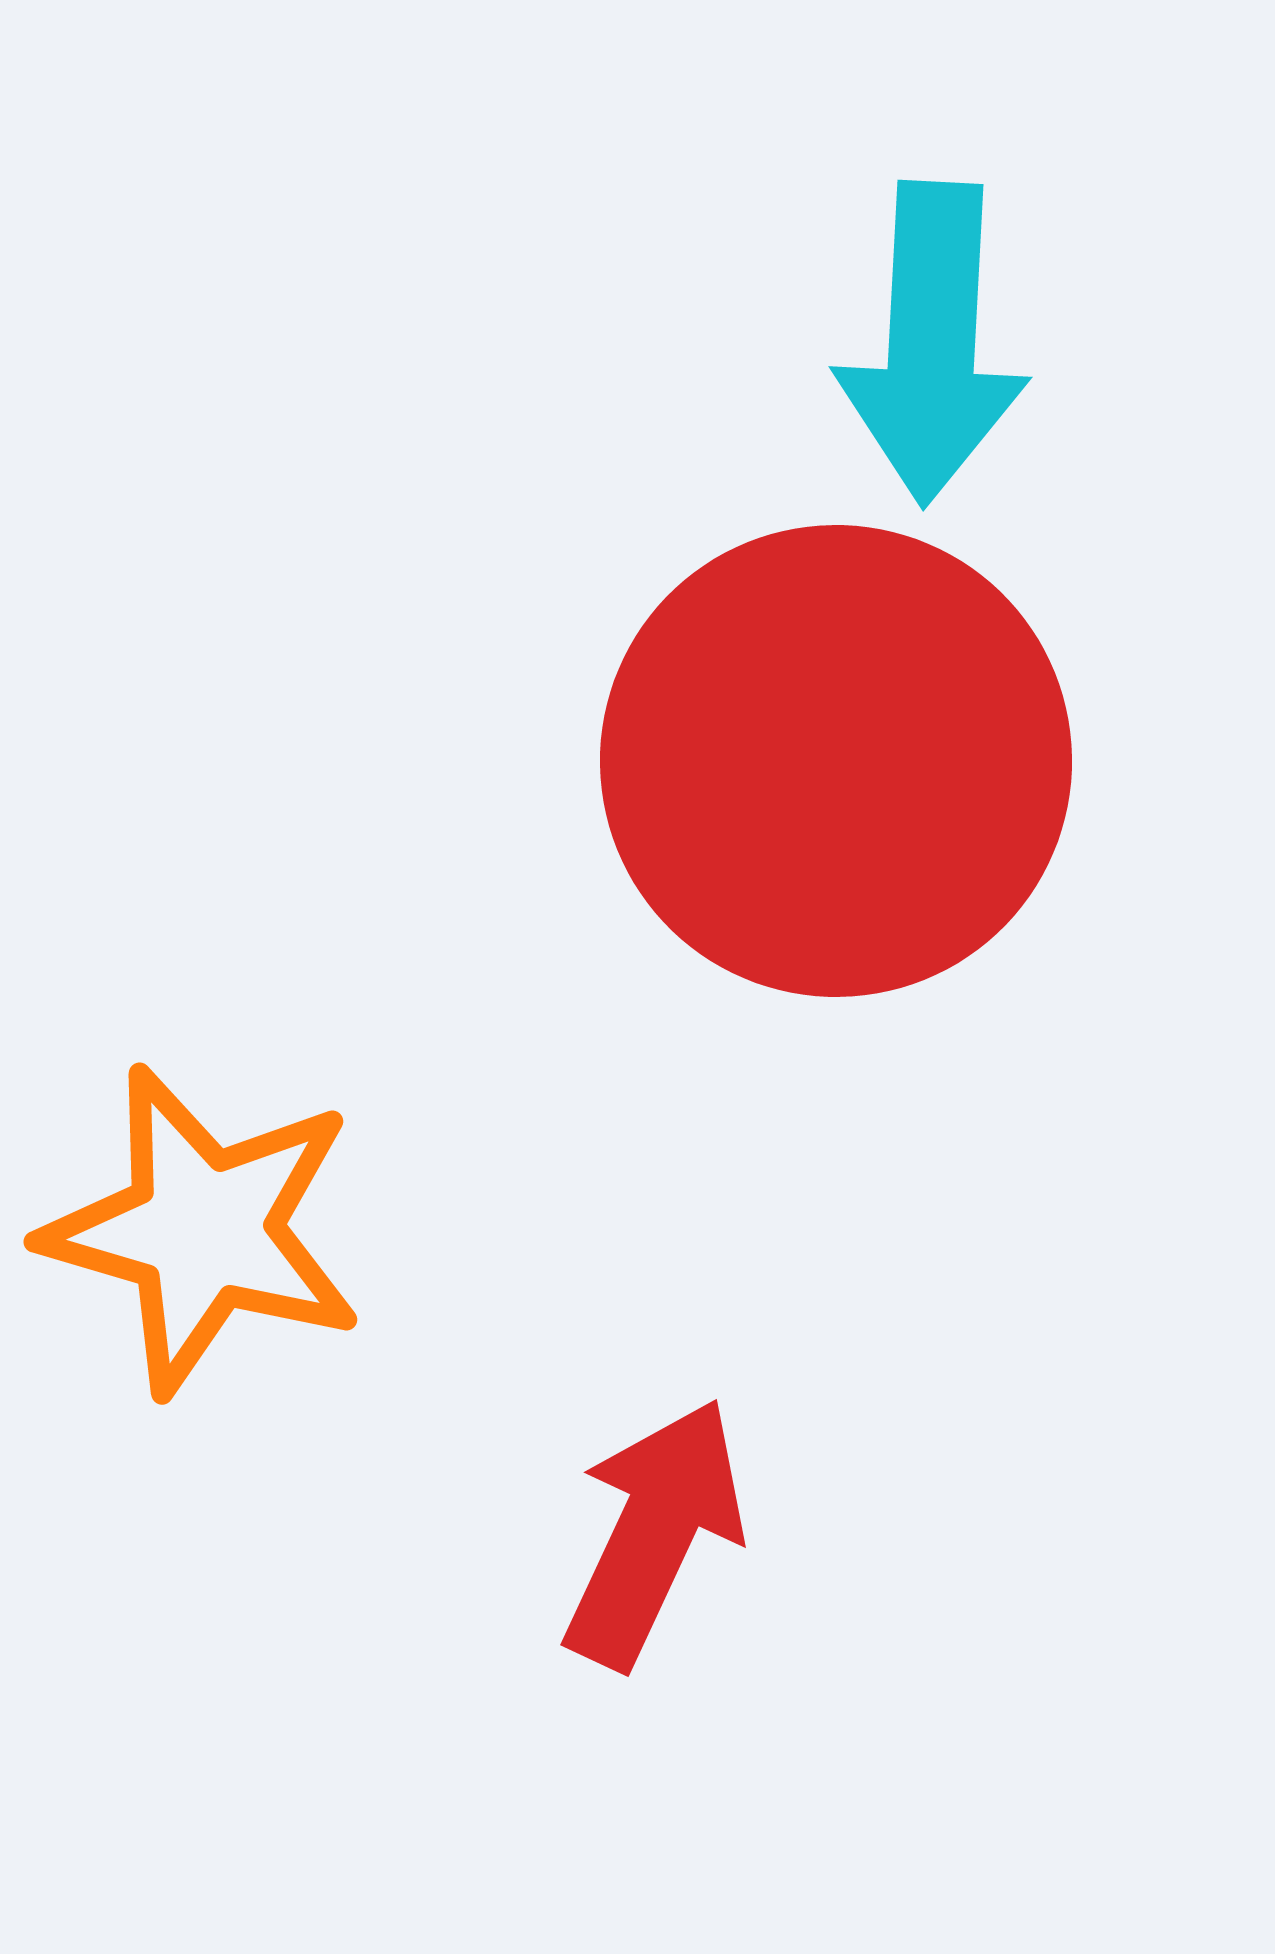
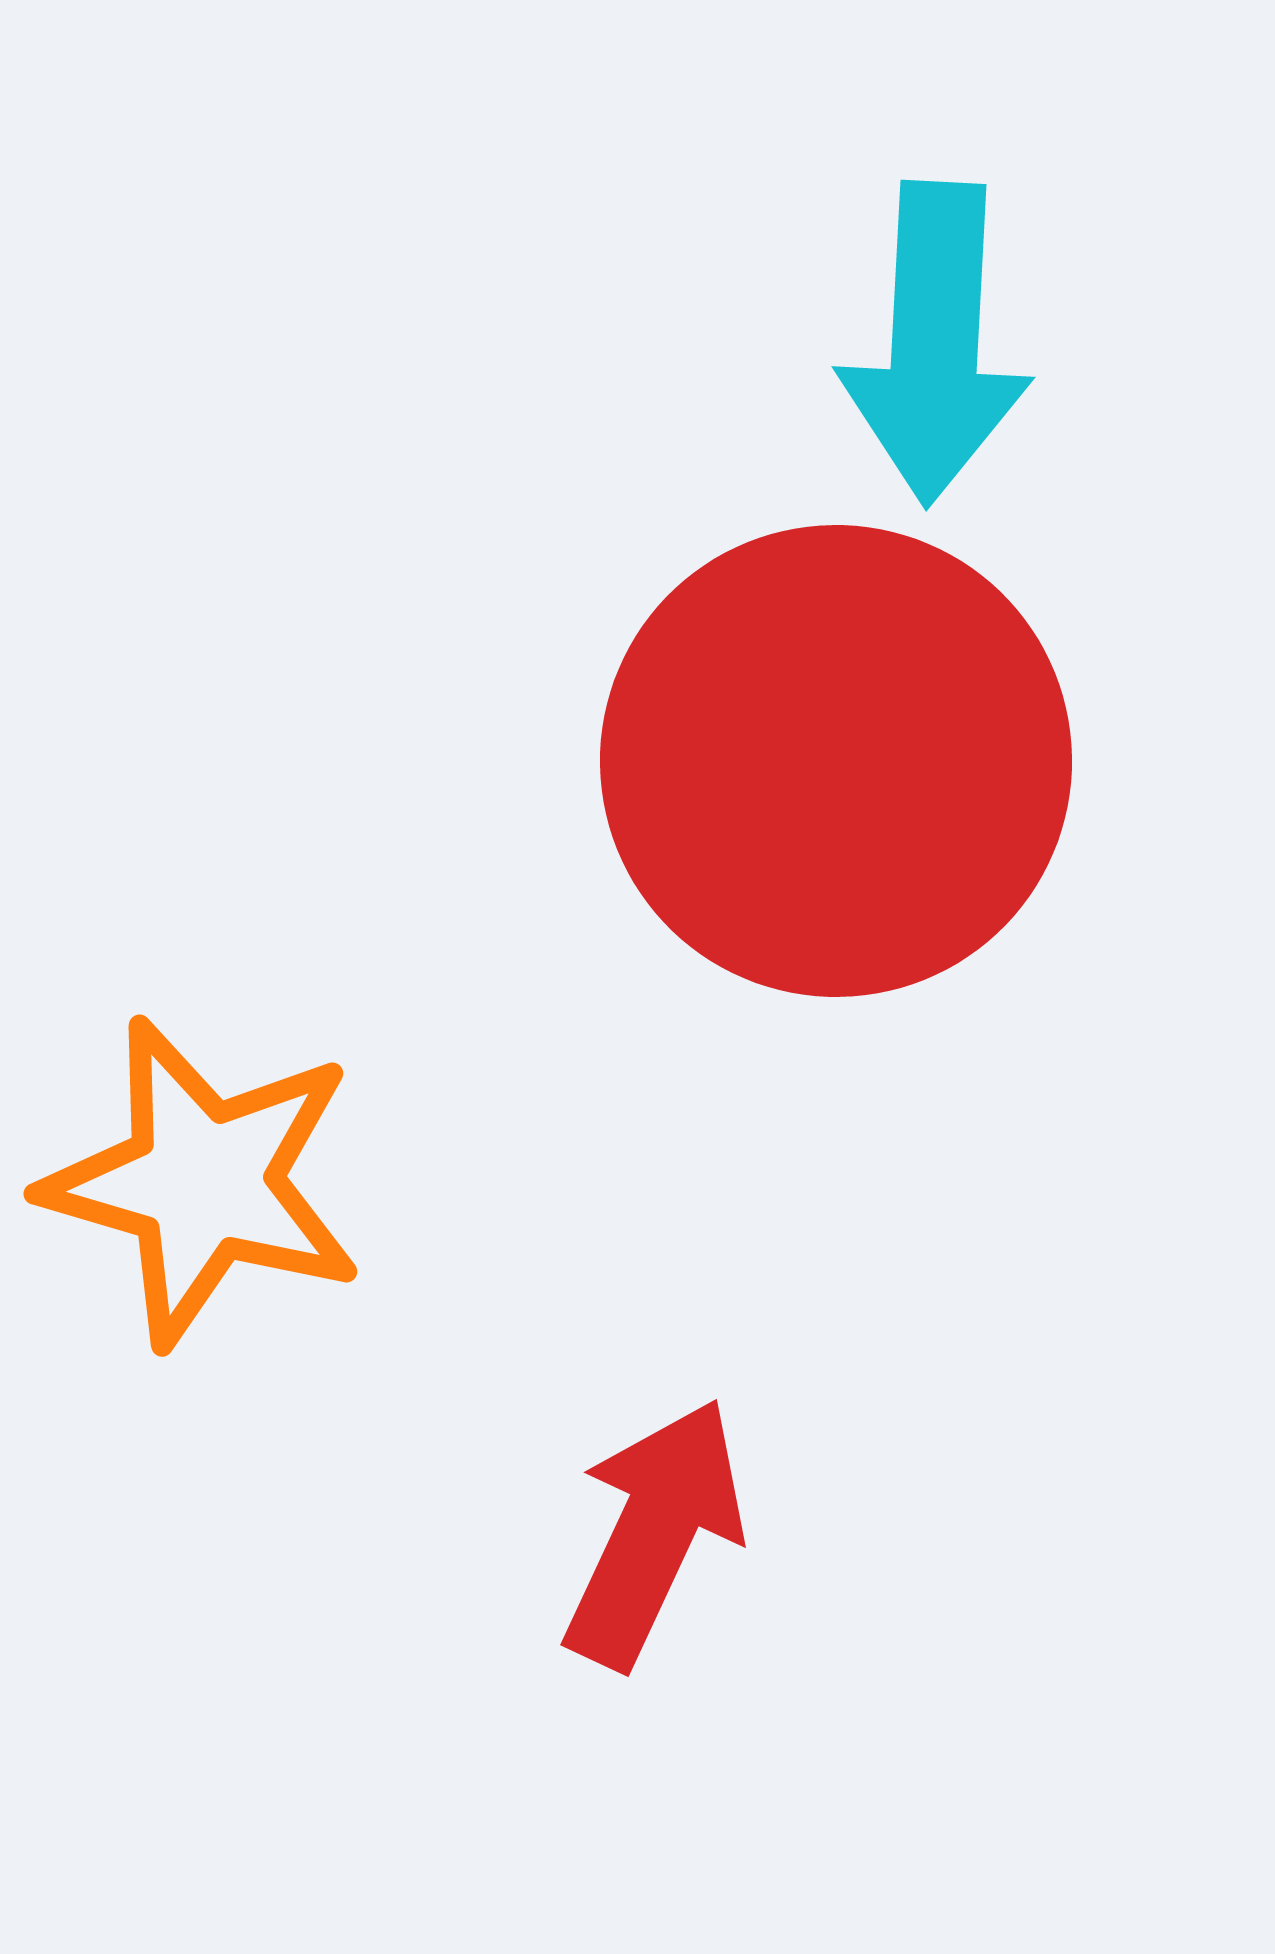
cyan arrow: moved 3 px right
orange star: moved 48 px up
